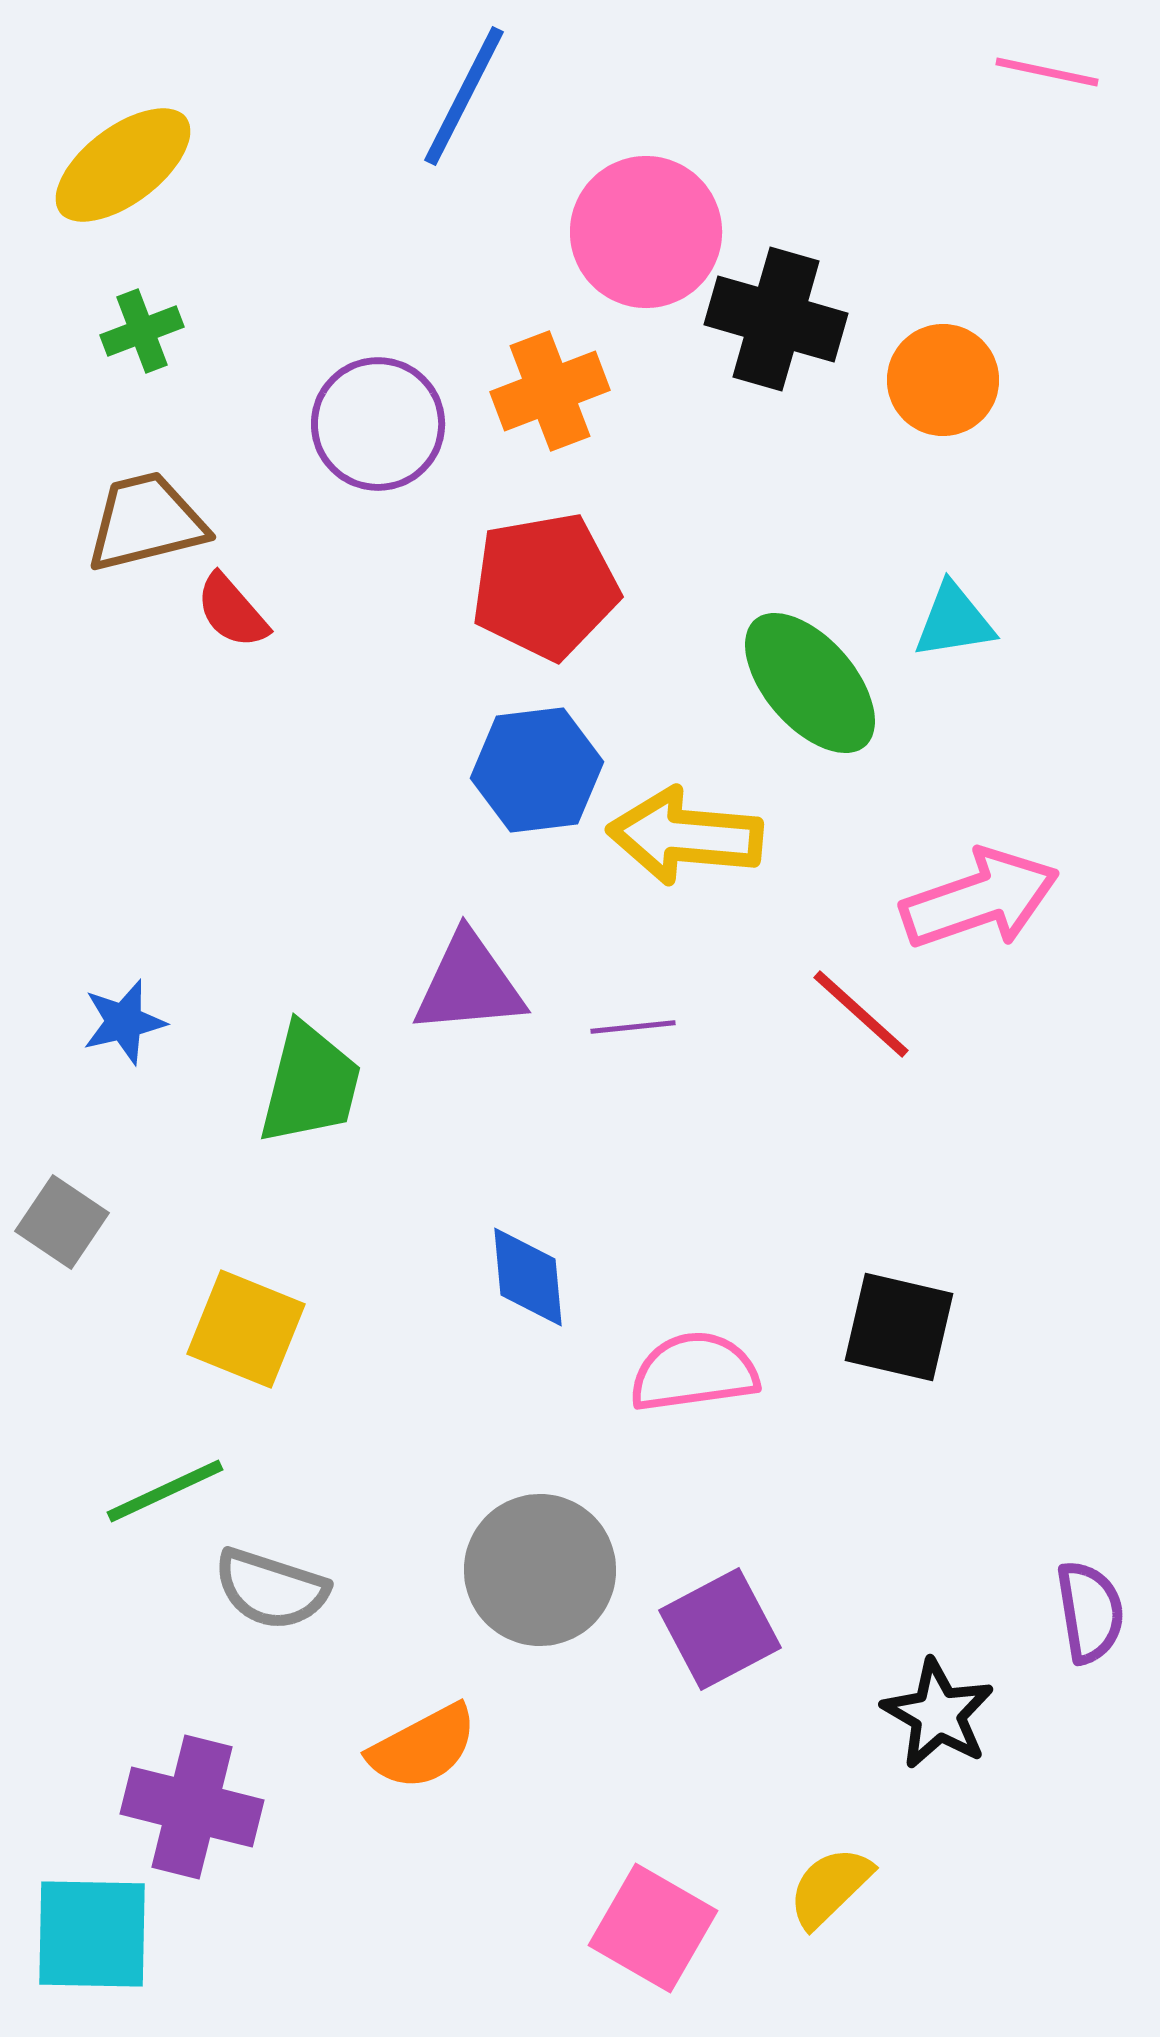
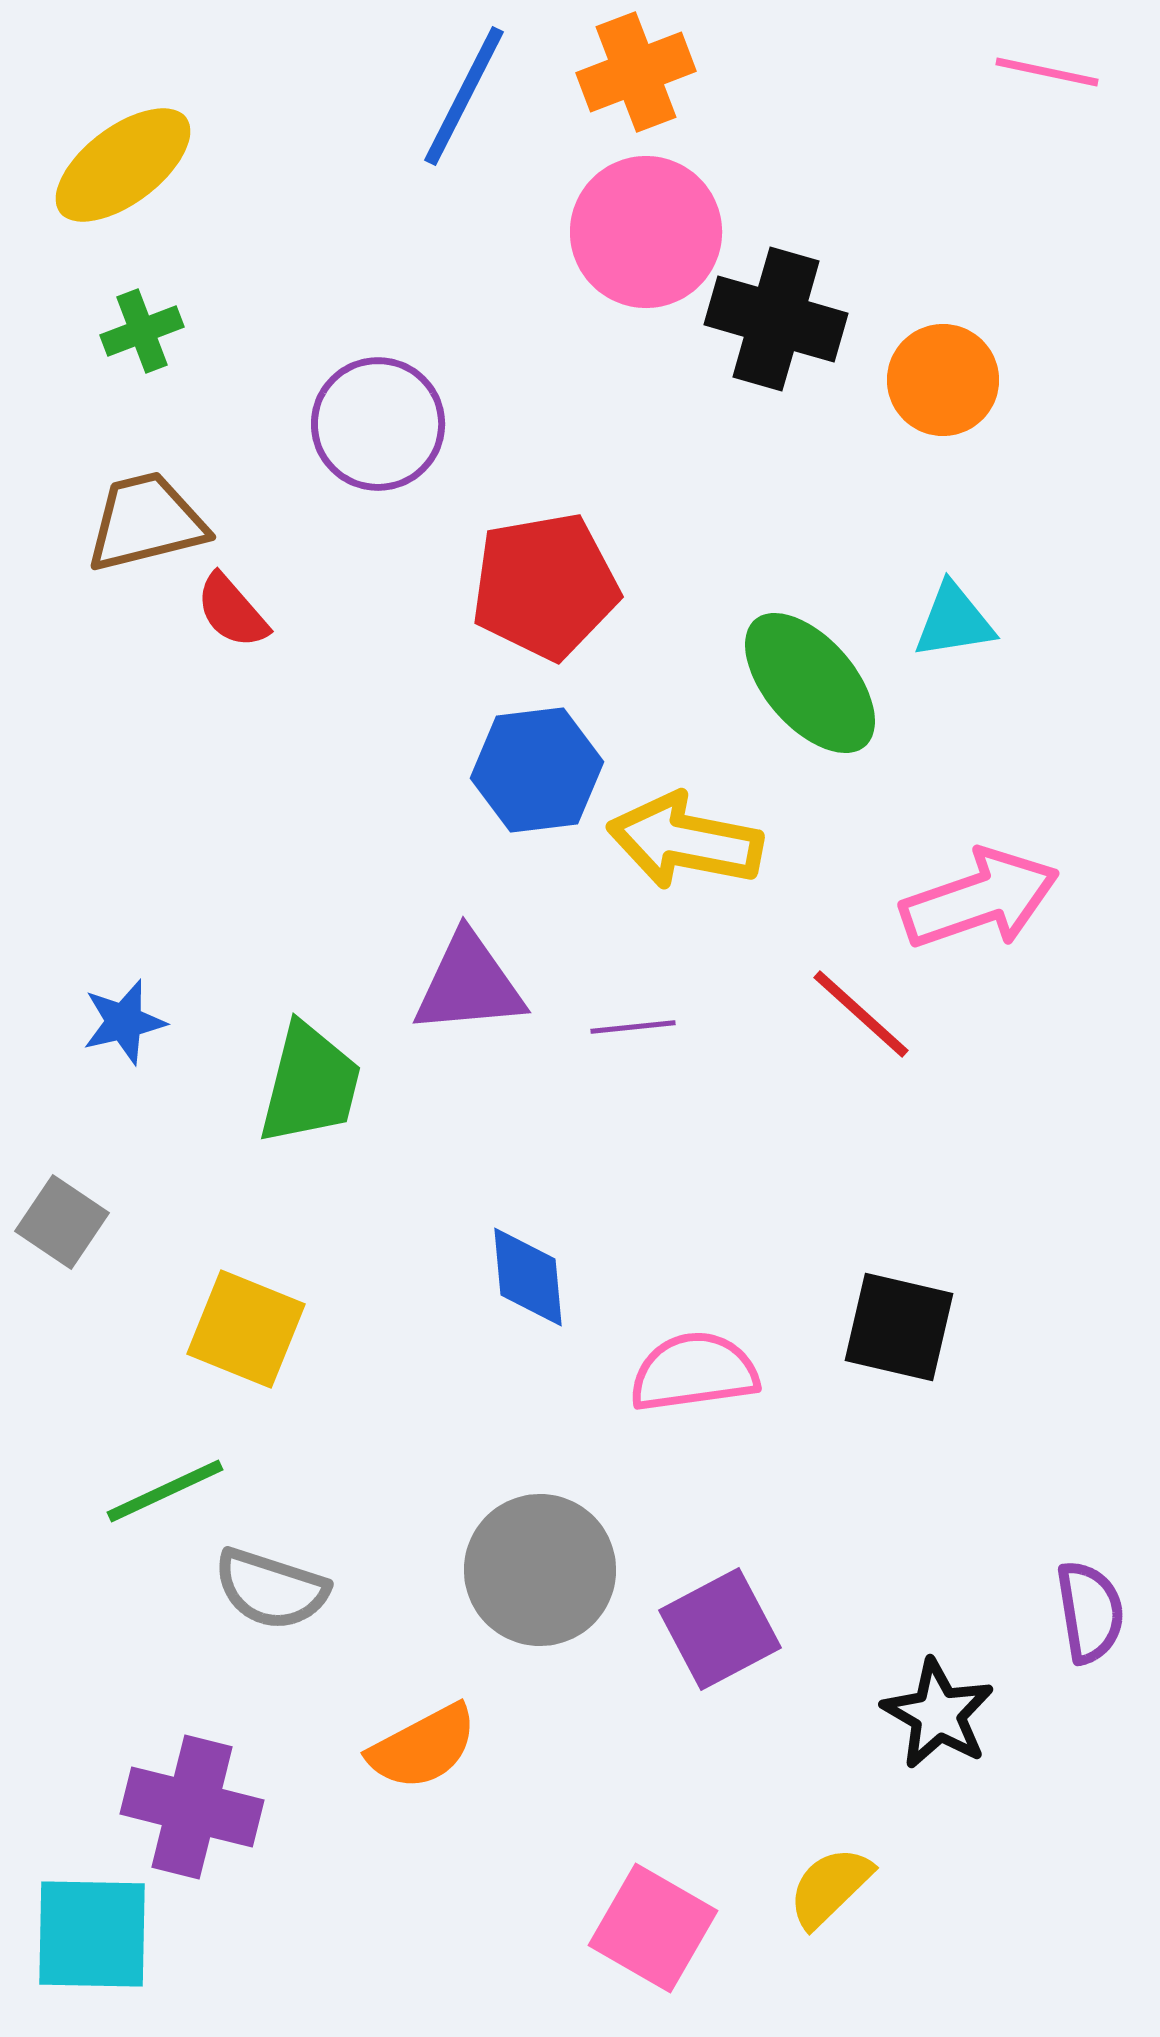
orange cross: moved 86 px right, 319 px up
yellow arrow: moved 5 px down; rotated 6 degrees clockwise
